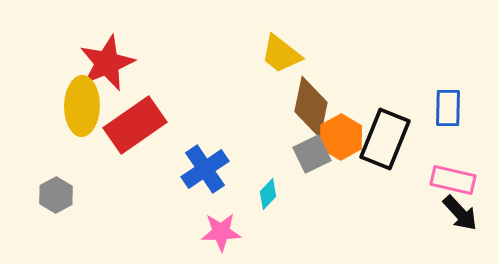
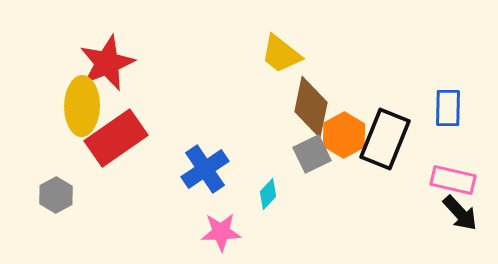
red rectangle: moved 19 px left, 13 px down
orange hexagon: moved 3 px right, 2 px up
